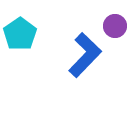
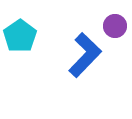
cyan pentagon: moved 2 px down
